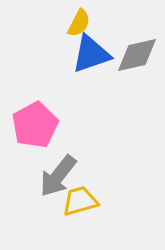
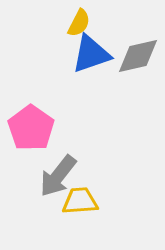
gray diamond: moved 1 px right, 1 px down
pink pentagon: moved 4 px left, 3 px down; rotated 9 degrees counterclockwise
yellow trapezoid: rotated 12 degrees clockwise
